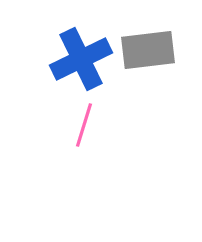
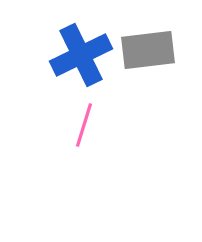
blue cross: moved 4 px up
